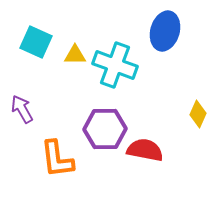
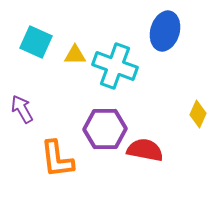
cyan cross: moved 1 px down
